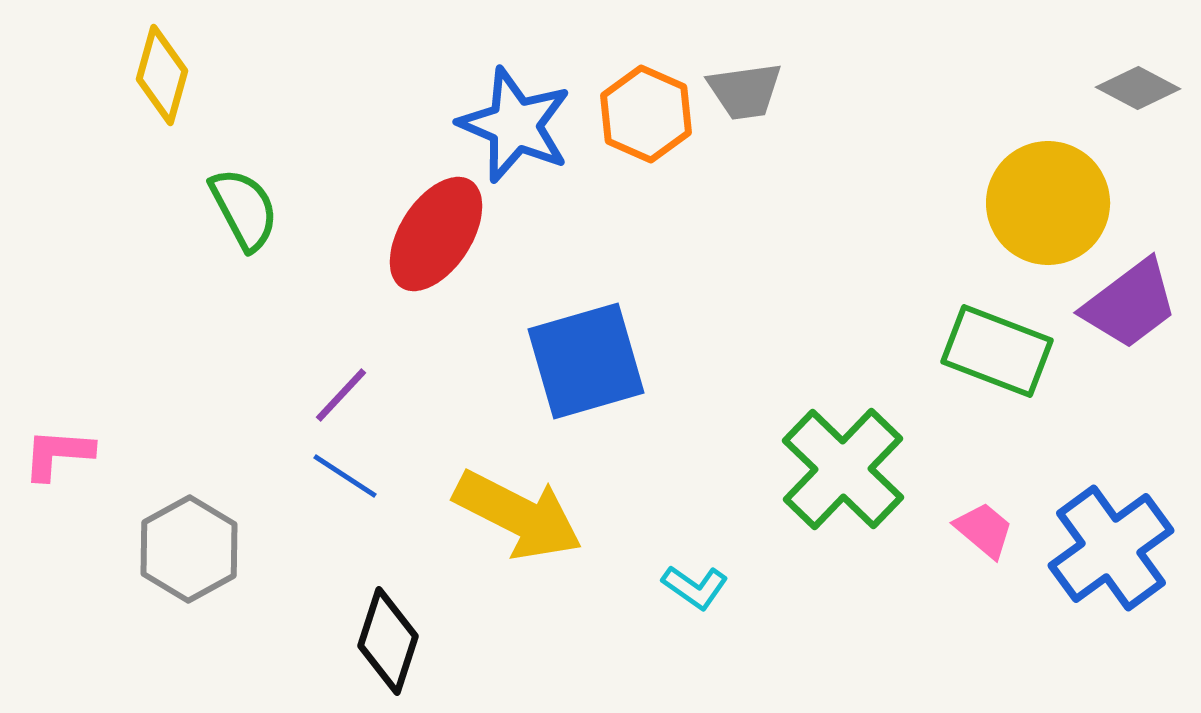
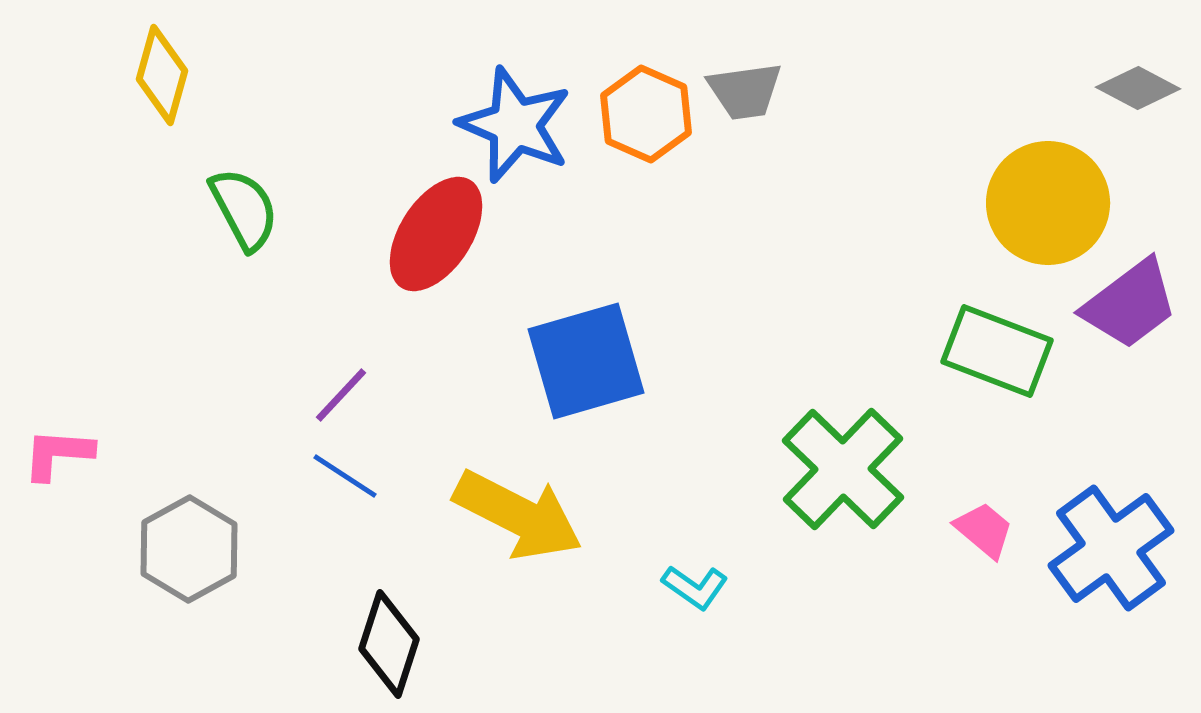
black diamond: moved 1 px right, 3 px down
